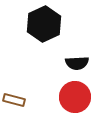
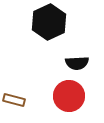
black hexagon: moved 5 px right, 2 px up
red circle: moved 6 px left, 1 px up
